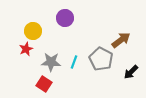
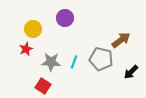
yellow circle: moved 2 px up
gray pentagon: rotated 15 degrees counterclockwise
red square: moved 1 px left, 2 px down
